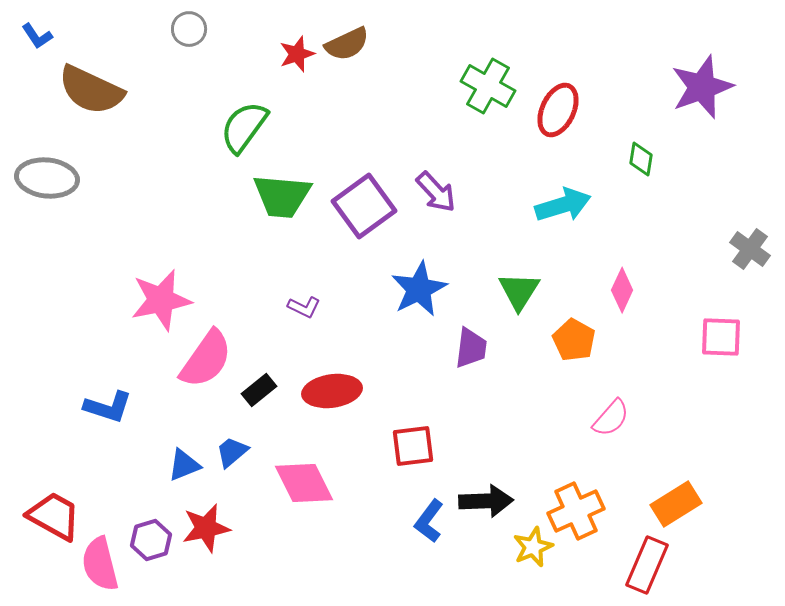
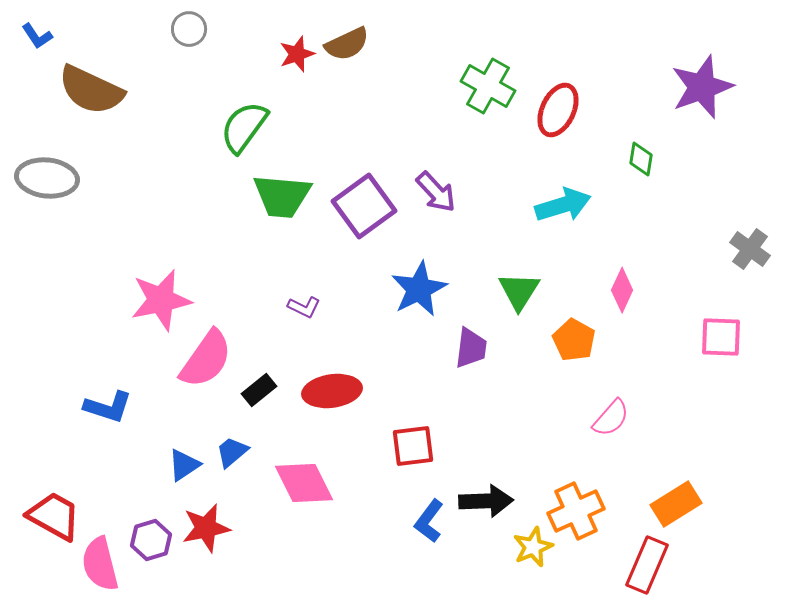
blue triangle at (184, 465): rotated 12 degrees counterclockwise
